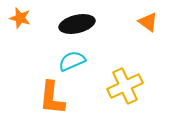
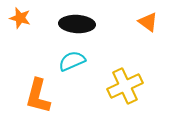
black ellipse: rotated 16 degrees clockwise
orange L-shape: moved 14 px left, 2 px up; rotated 9 degrees clockwise
